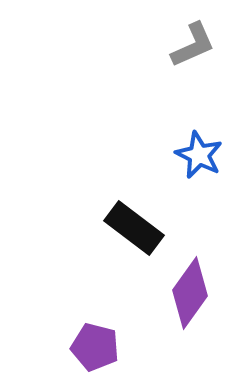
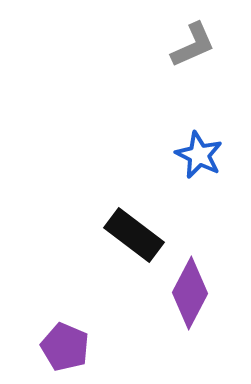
black rectangle: moved 7 px down
purple diamond: rotated 8 degrees counterclockwise
purple pentagon: moved 30 px left; rotated 9 degrees clockwise
